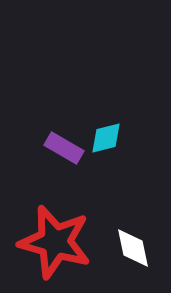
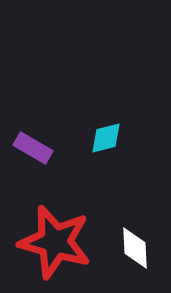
purple rectangle: moved 31 px left
white diamond: moved 2 px right; rotated 9 degrees clockwise
